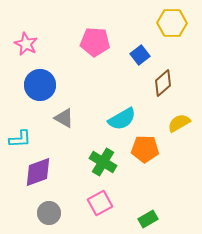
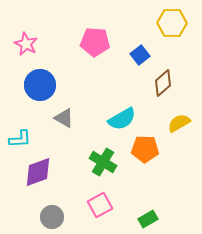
pink square: moved 2 px down
gray circle: moved 3 px right, 4 px down
